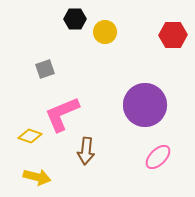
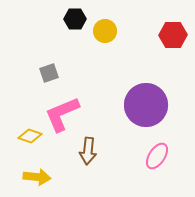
yellow circle: moved 1 px up
gray square: moved 4 px right, 4 px down
purple circle: moved 1 px right
brown arrow: moved 2 px right
pink ellipse: moved 1 px left, 1 px up; rotated 12 degrees counterclockwise
yellow arrow: rotated 8 degrees counterclockwise
